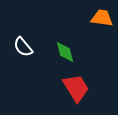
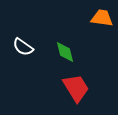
white semicircle: rotated 15 degrees counterclockwise
